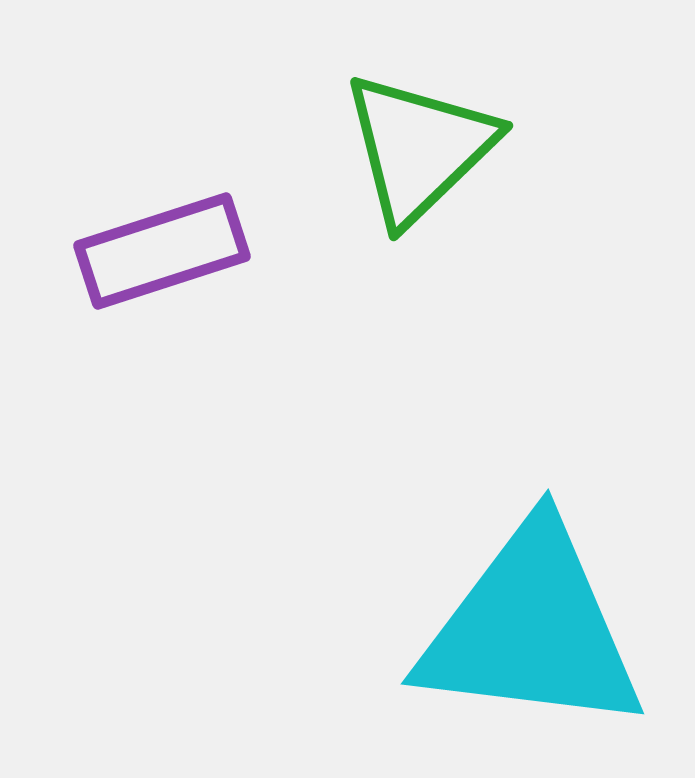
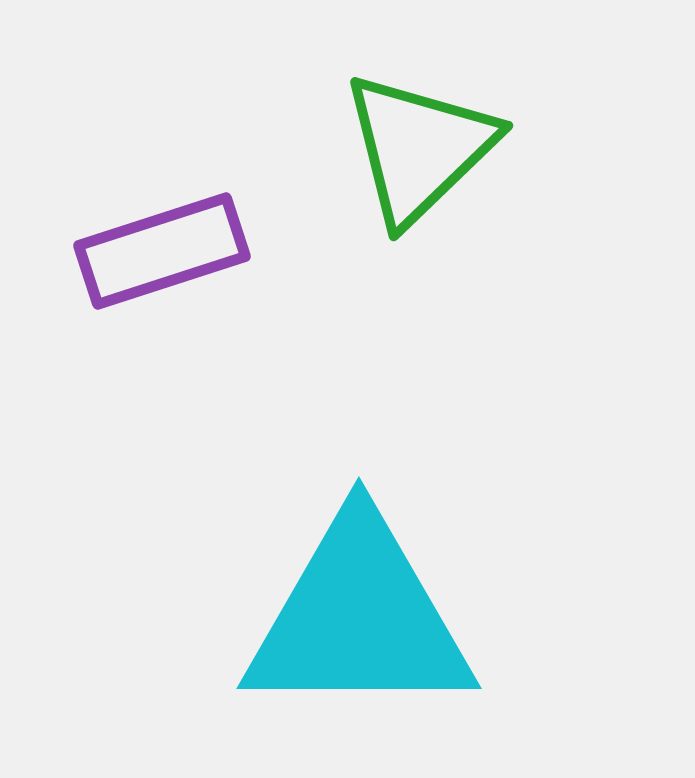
cyan triangle: moved 172 px left, 11 px up; rotated 7 degrees counterclockwise
